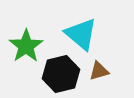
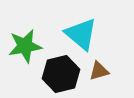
green star: moved 1 px left; rotated 24 degrees clockwise
